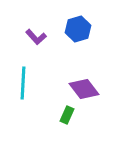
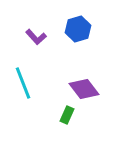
cyan line: rotated 24 degrees counterclockwise
